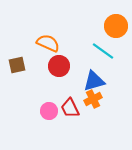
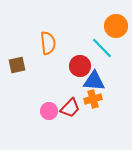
orange semicircle: rotated 60 degrees clockwise
cyan line: moved 1 px left, 3 px up; rotated 10 degrees clockwise
red circle: moved 21 px right
blue triangle: rotated 20 degrees clockwise
orange cross: rotated 12 degrees clockwise
red trapezoid: rotated 110 degrees counterclockwise
